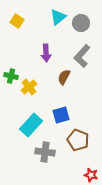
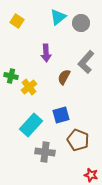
gray L-shape: moved 4 px right, 6 px down
